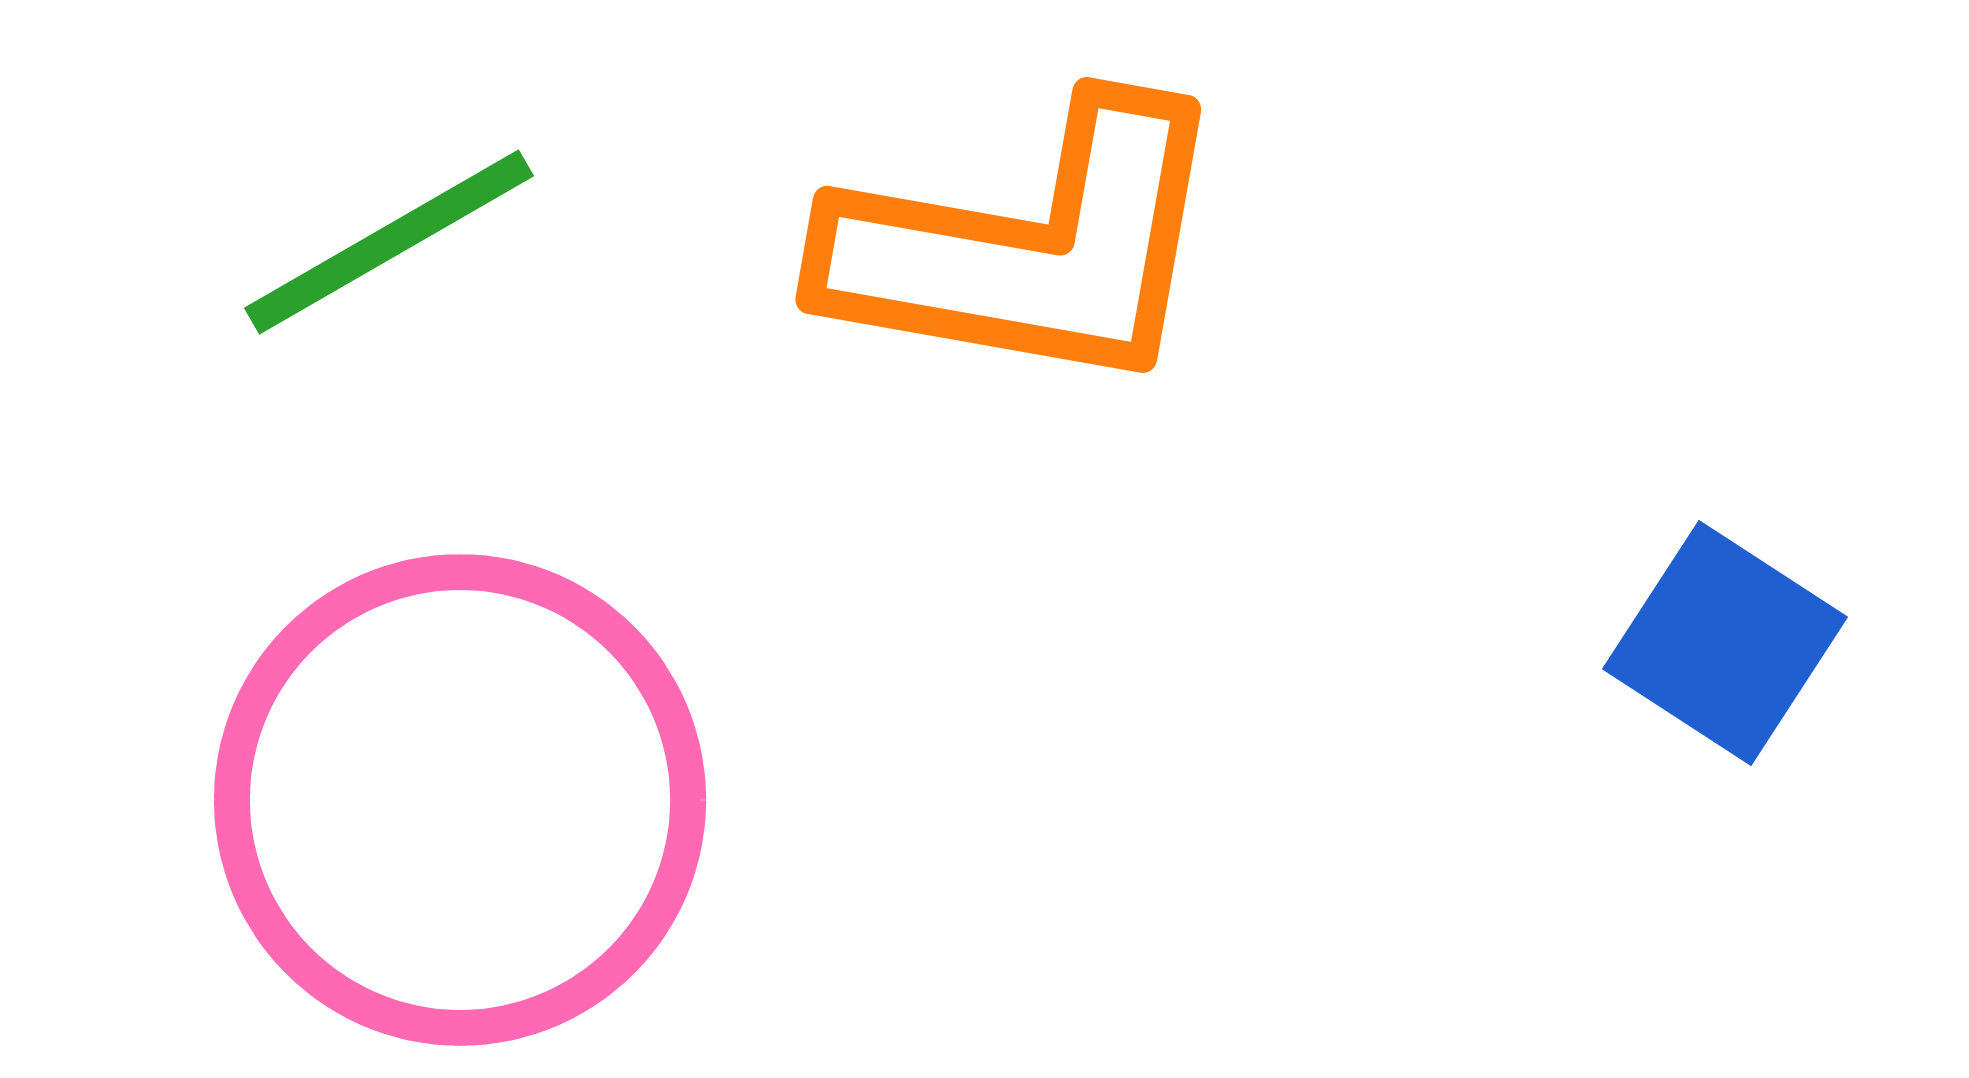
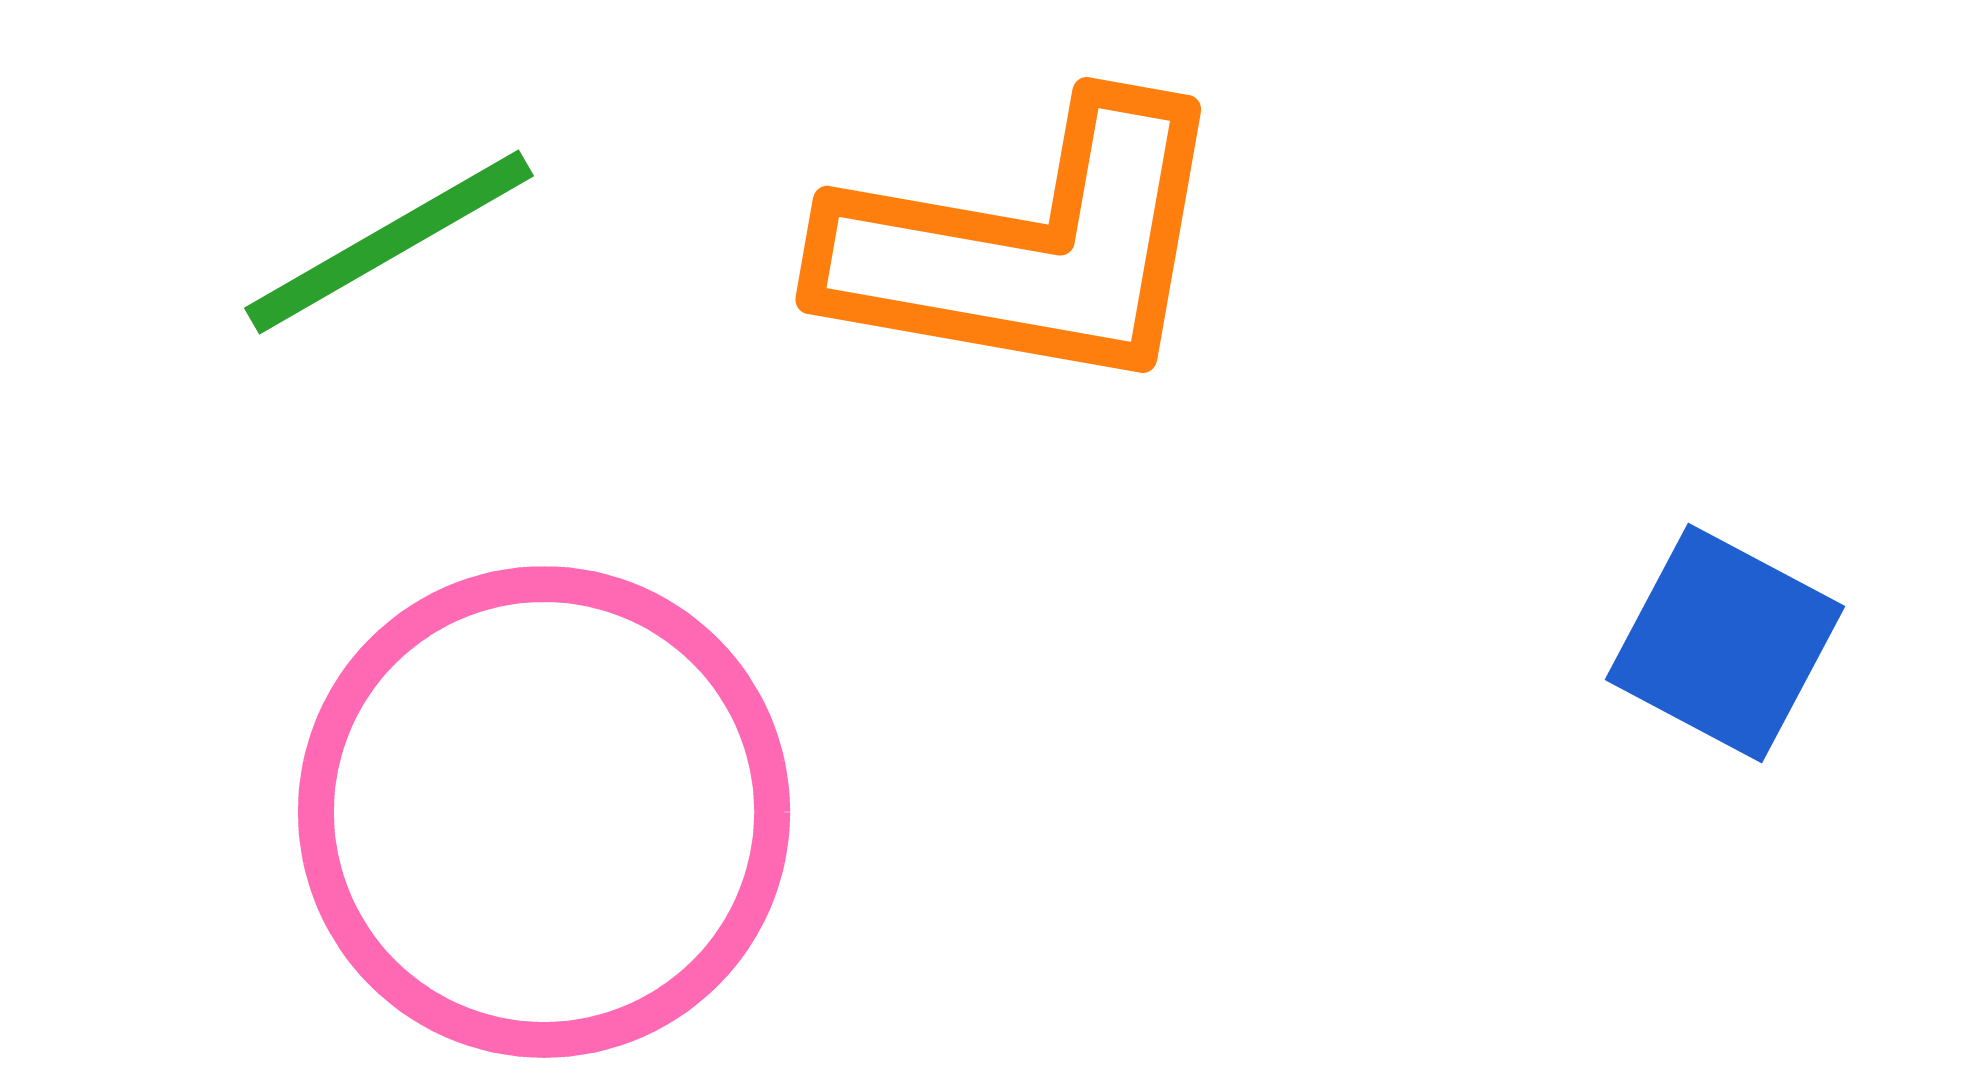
blue square: rotated 5 degrees counterclockwise
pink circle: moved 84 px right, 12 px down
